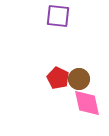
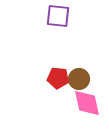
red pentagon: rotated 20 degrees counterclockwise
